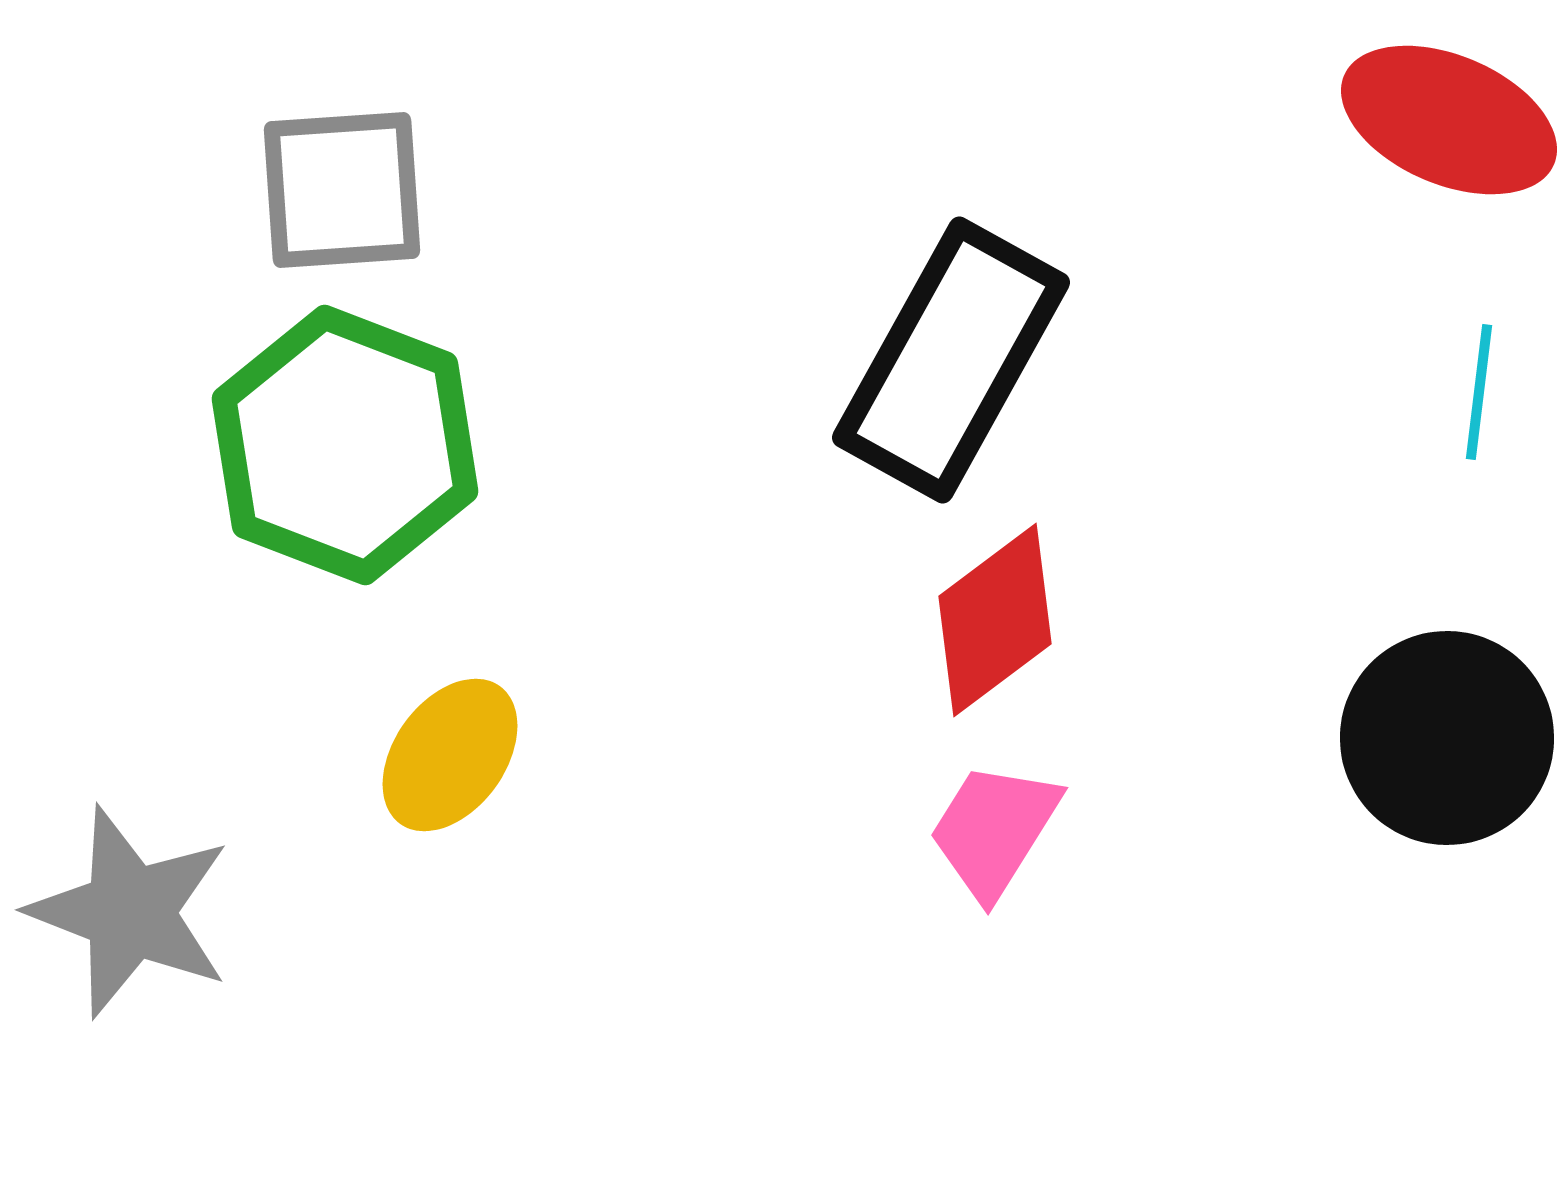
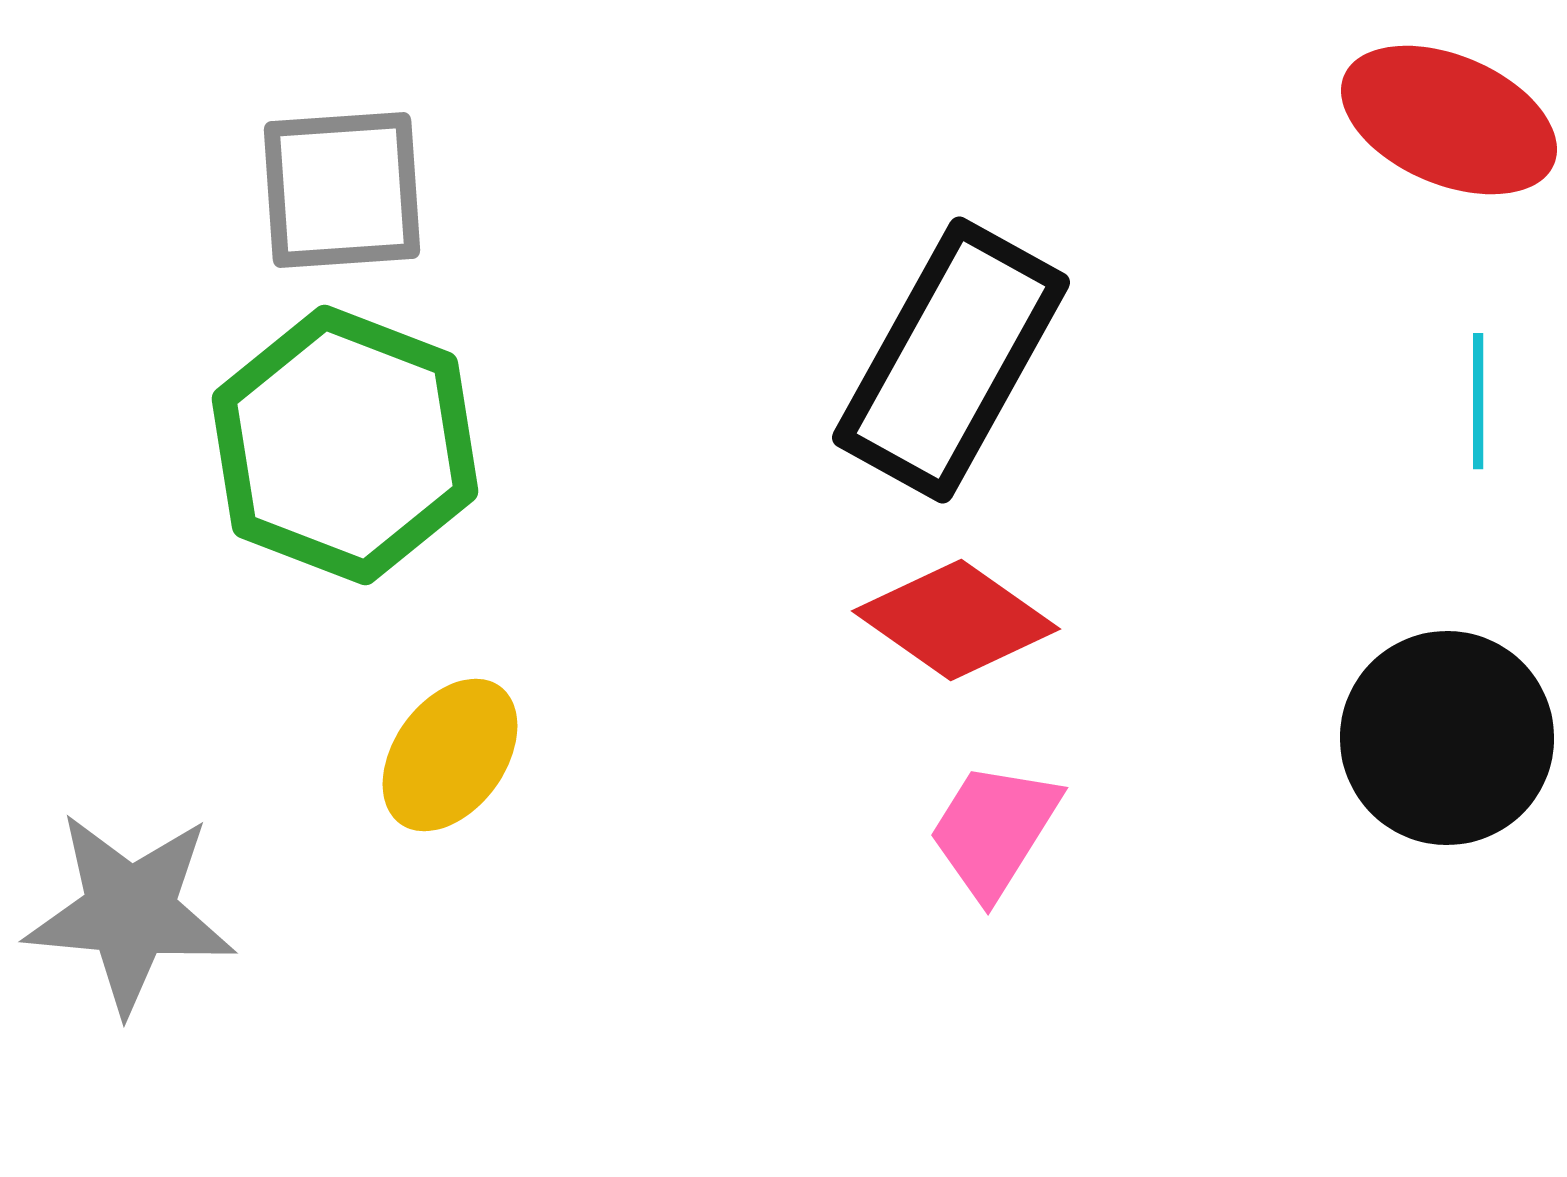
cyan line: moved 1 px left, 9 px down; rotated 7 degrees counterclockwise
red diamond: moved 39 px left; rotated 72 degrees clockwise
gray star: rotated 16 degrees counterclockwise
